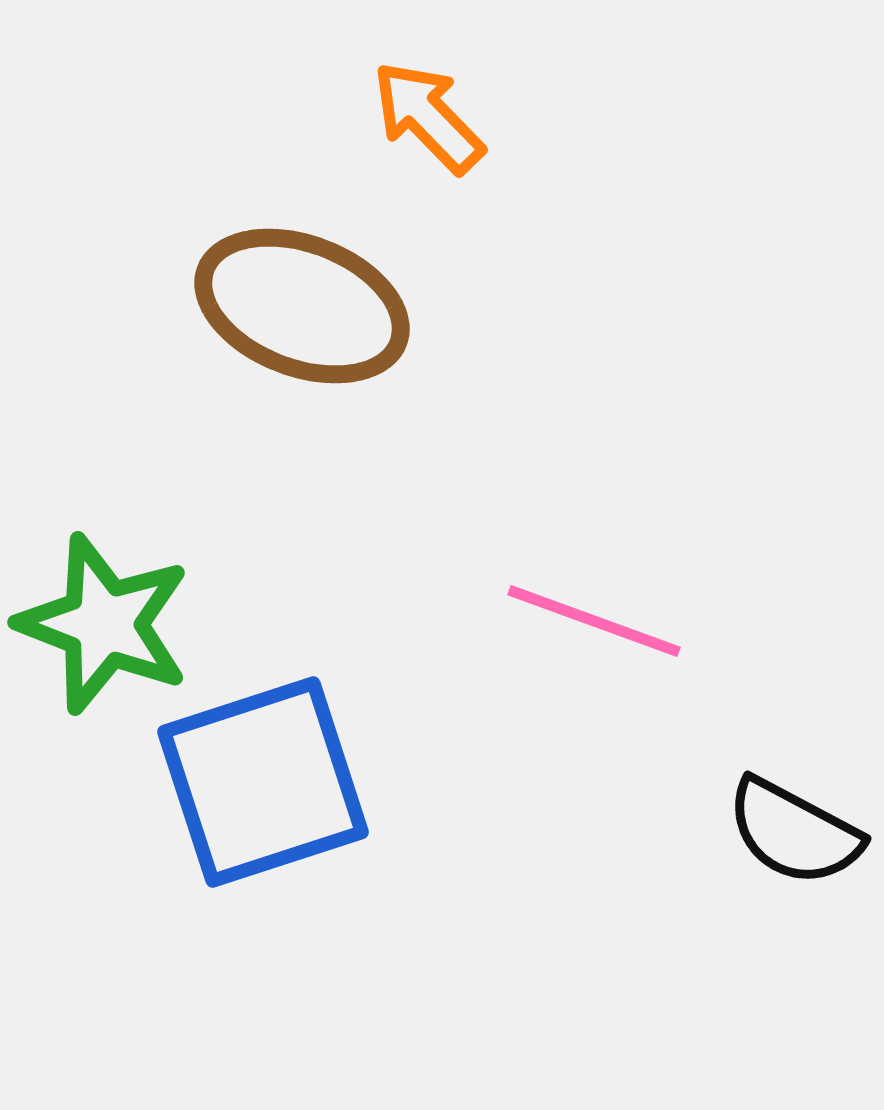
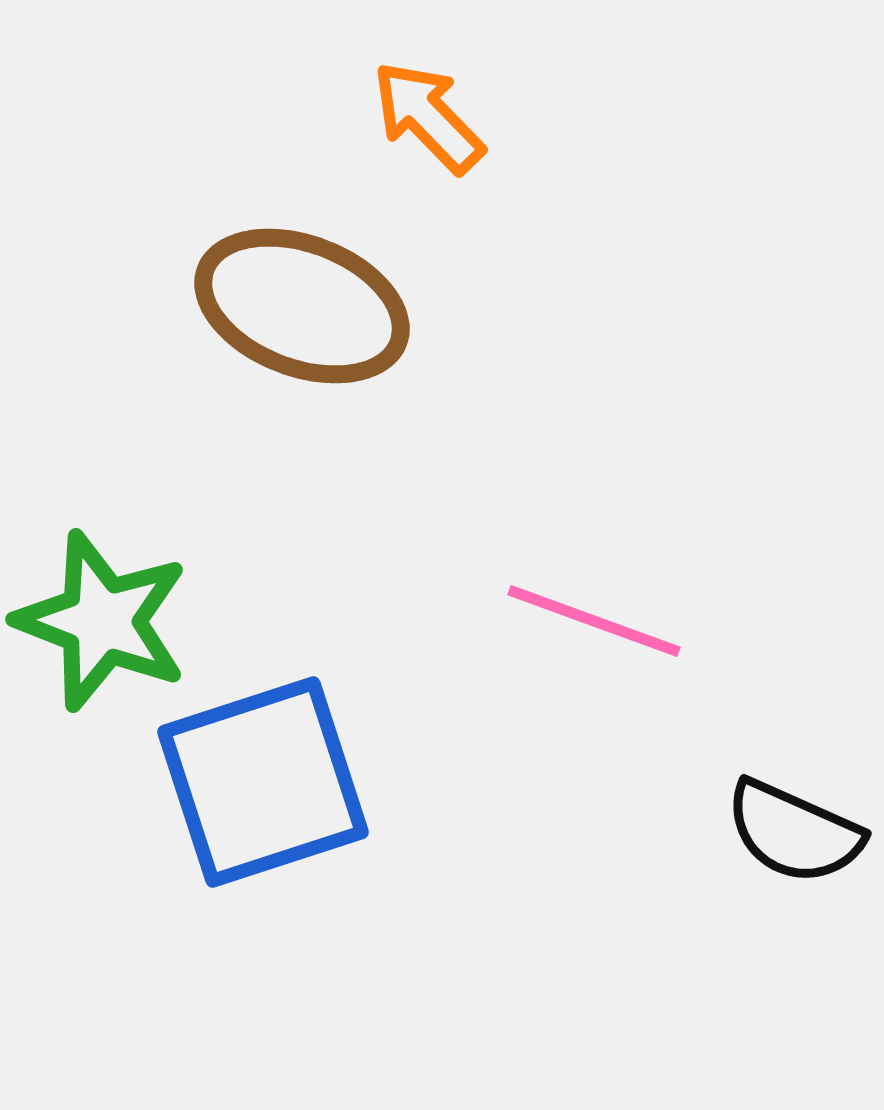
green star: moved 2 px left, 3 px up
black semicircle: rotated 4 degrees counterclockwise
